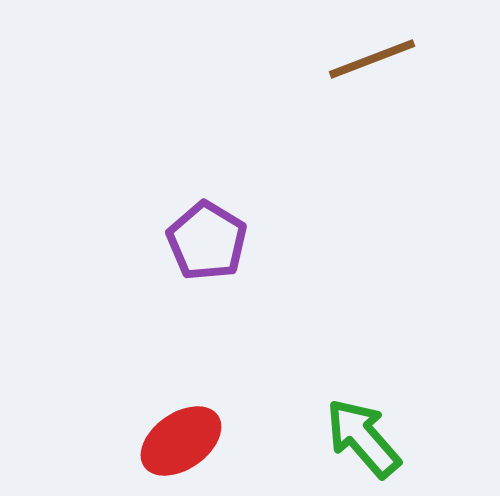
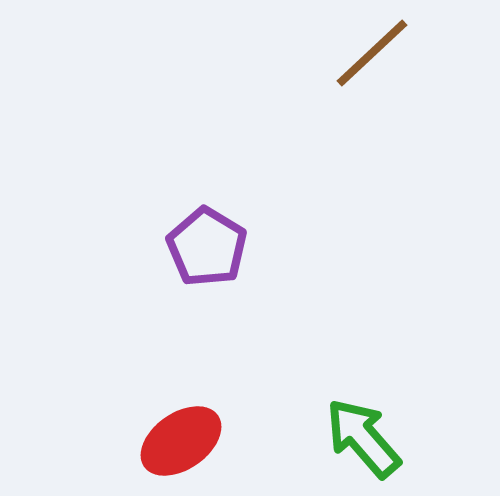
brown line: moved 6 px up; rotated 22 degrees counterclockwise
purple pentagon: moved 6 px down
